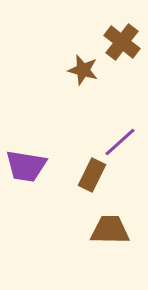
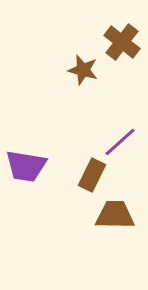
brown trapezoid: moved 5 px right, 15 px up
